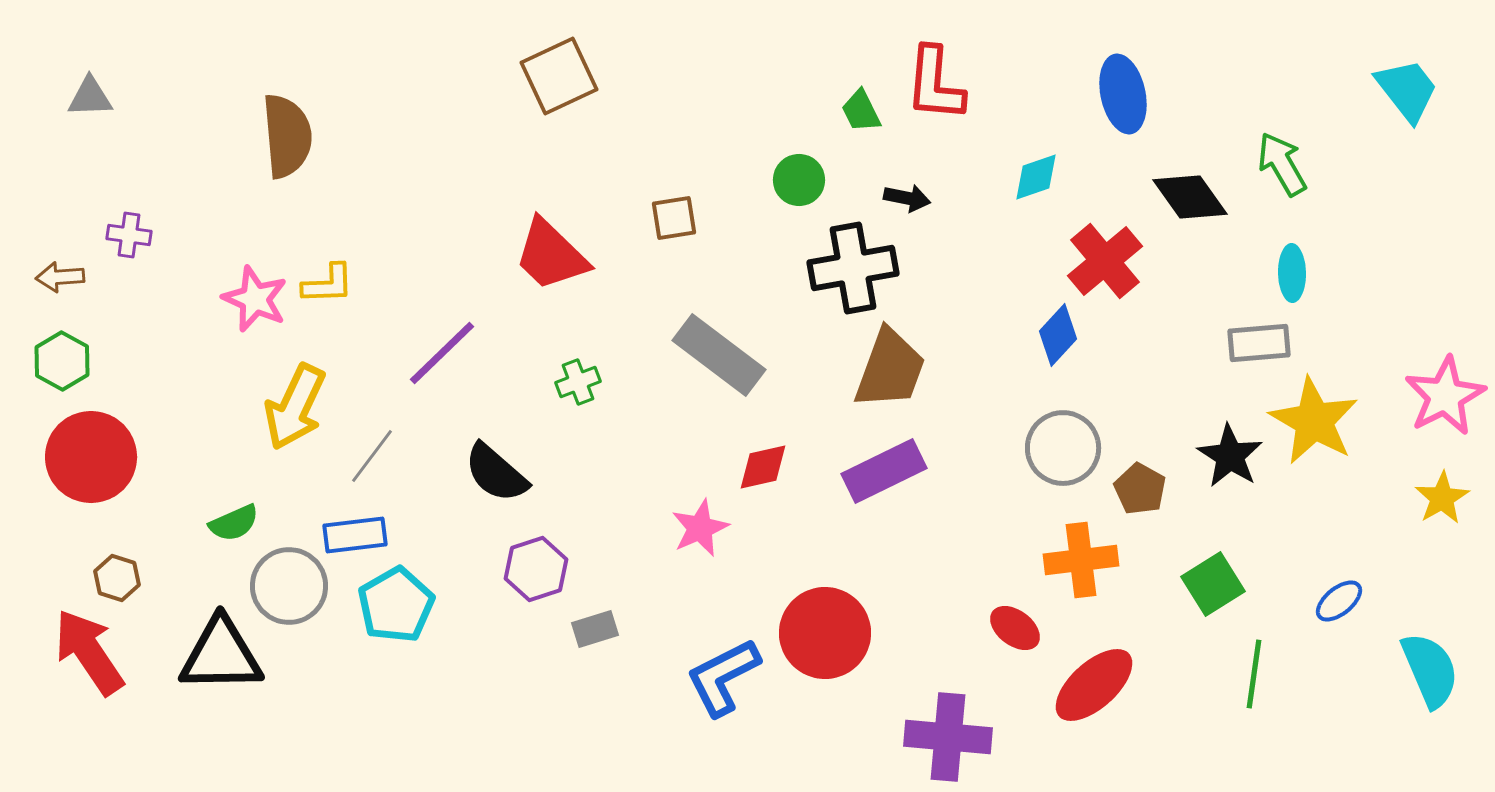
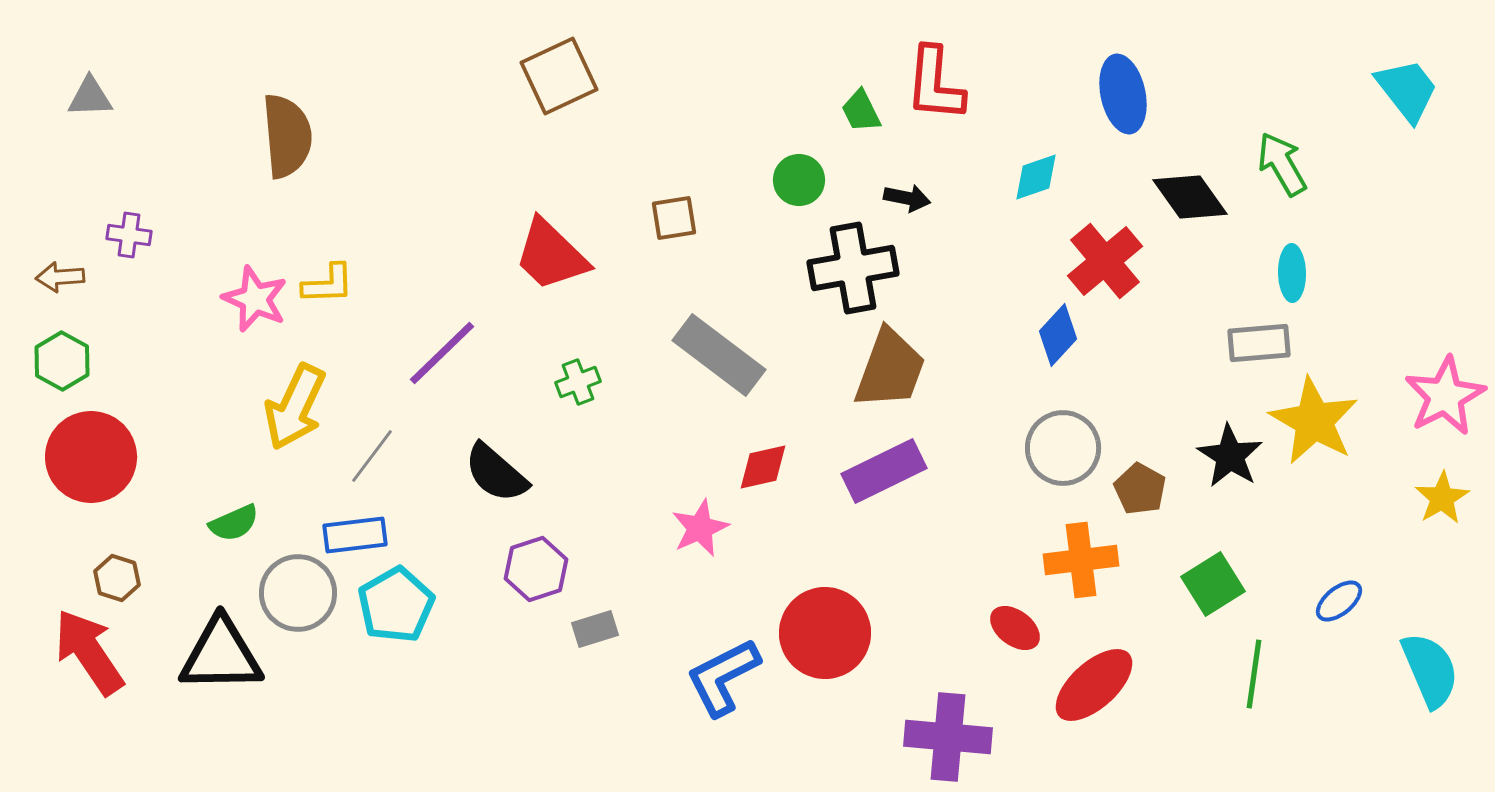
gray circle at (289, 586): moved 9 px right, 7 px down
